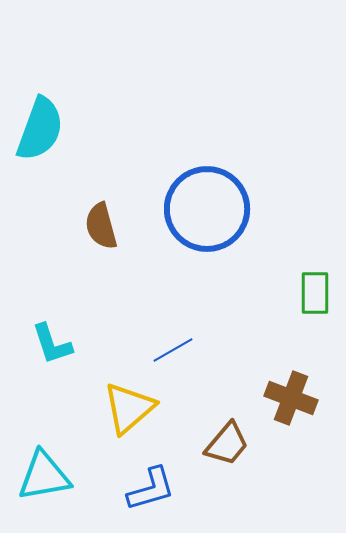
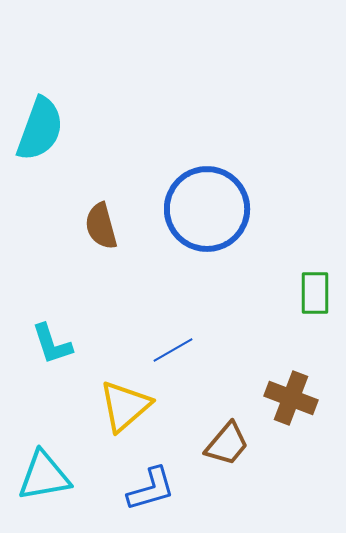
yellow triangle: moved 4 px left, 2 px up
